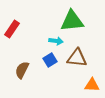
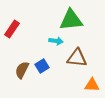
green triangle: moved 1 px left, 1 px up
blue square: moved 8 px left, 6 px down
